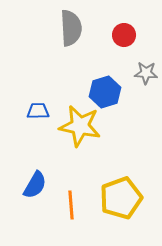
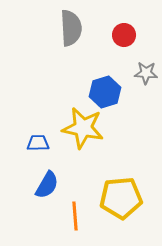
blue trapezoid: moved 32 px down
yellow star: moved 3 px right, 2 px down
blue semicircle: moved 12 px right
yellow pentagon: rotated 15 degrees clockwise
orange line: moved 4 px right, 11 px down
